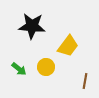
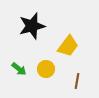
black star: rotated 20 degrees counterclockwise
yellow circle: moved 2 px down
brown line: moved 8 px left
